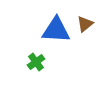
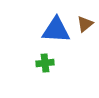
green cross: moved 9 px right, 1 px down; rotated 30 degrees clockwise
